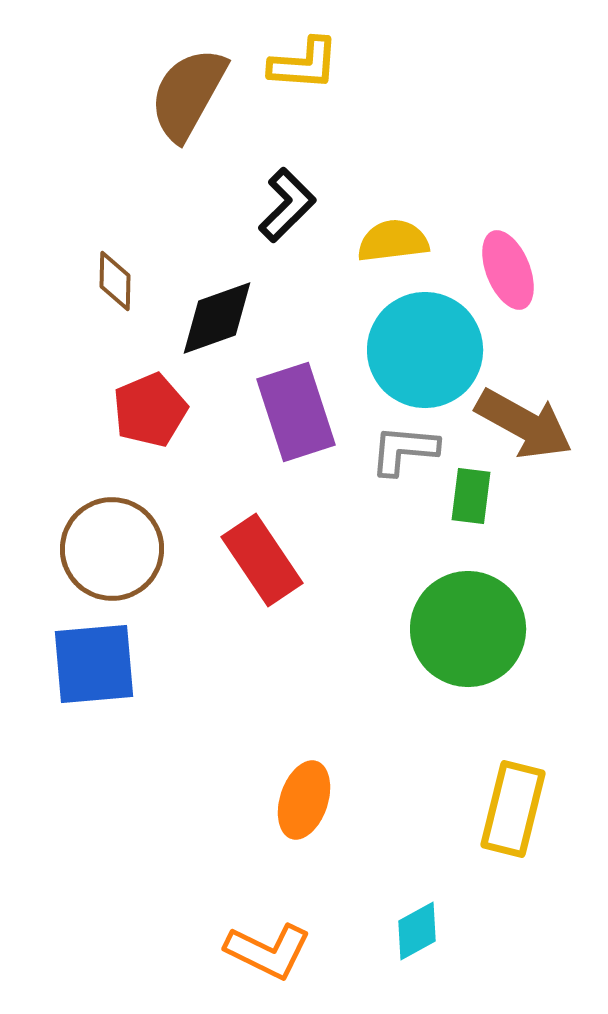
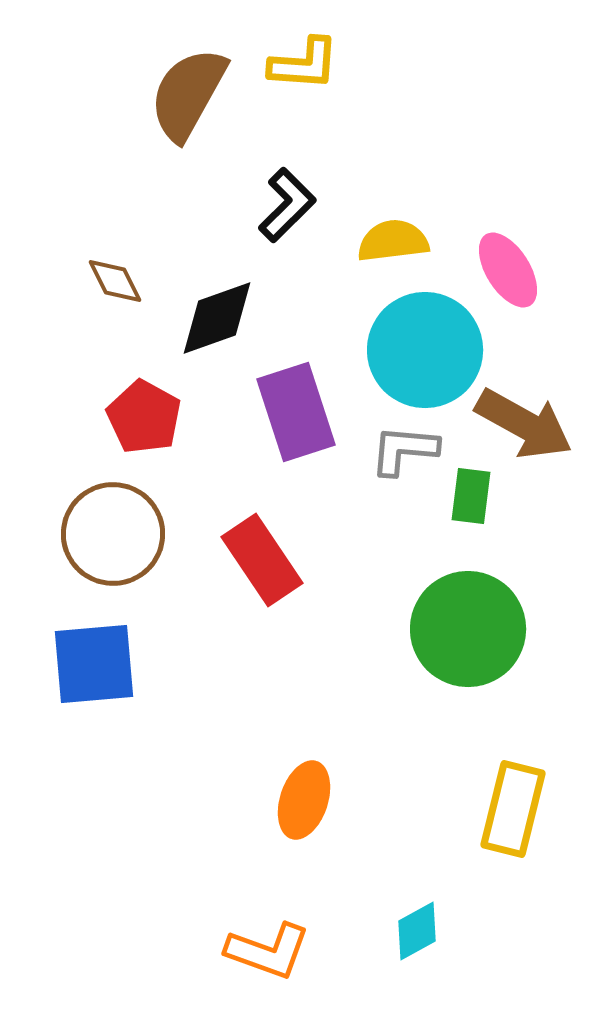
pink ellipse: rotated 10 degrees counterclockwise
brown diamond: rotated 28 degrees counterclockwise
red pentagon: moved 6 px left, 7 px down; rotated 20 degrees counterclockwise
brown circle: moved 1 px right, 15 px up
orange L-shape: rotated 6 degrees counterclockwise
